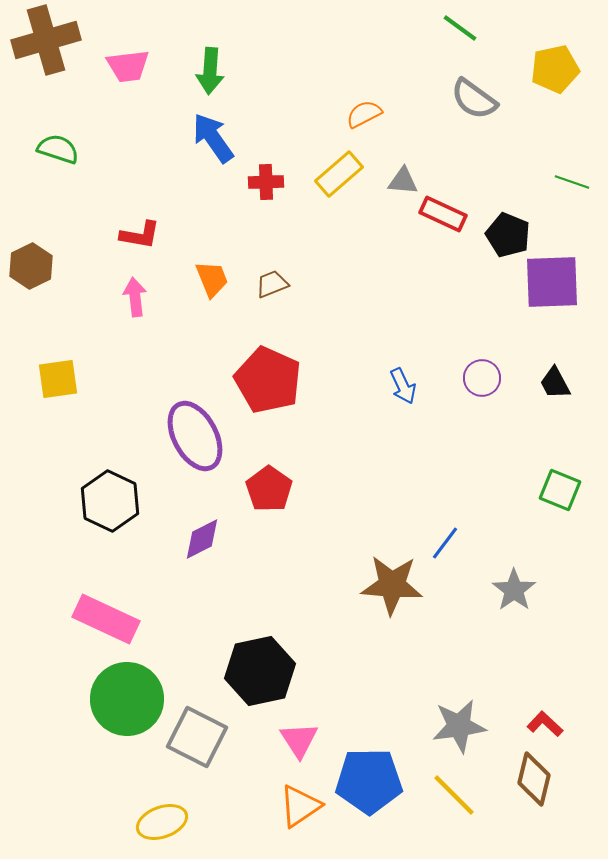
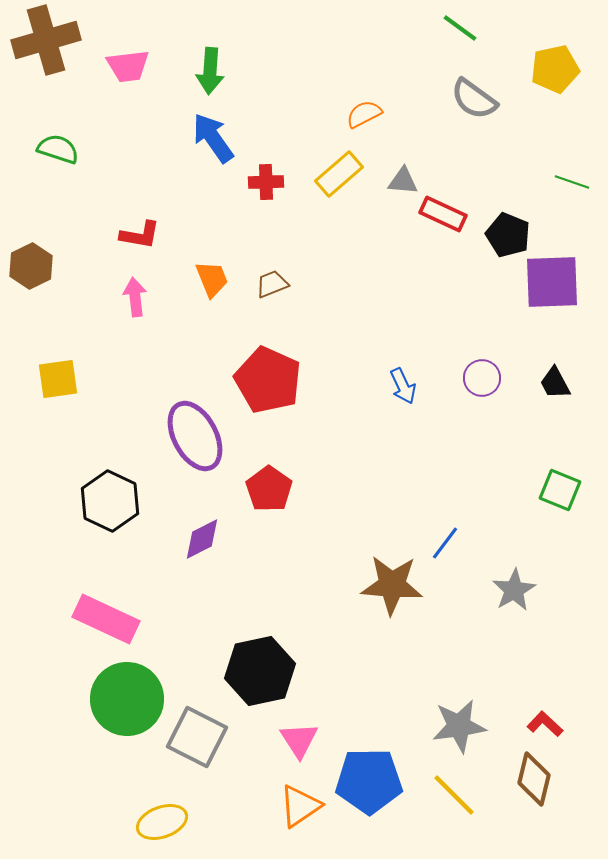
gray star at (514, 590): rotated 6 degrees clockwise
